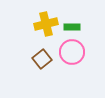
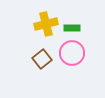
green rectangle: moved 1 px down
pink circle: moved 1 px down
